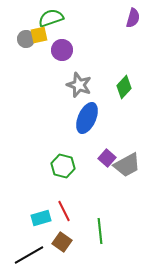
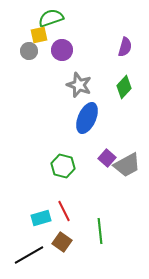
purple semicircle: moved 8 px left, 29 px down
gray circle: moved 3 px right, 12 px down
